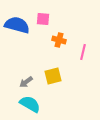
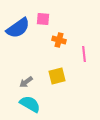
blue semicircle: moved 1 px right, 3 px down; rotated 130 degrees clockwise
pink line: moved 1 px right, 2 px down; rotated 21 degrees counterclockwise
yellow square: moved 4 px right
